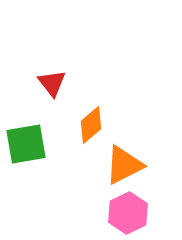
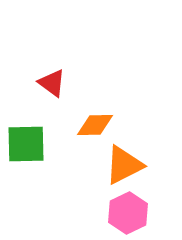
red triangle: rotated 16 degrees counterclockwise
orange diamond: moved 4 px right; rotated 39 degrees clockwise
green square: rotated 9 degrees clockwise
